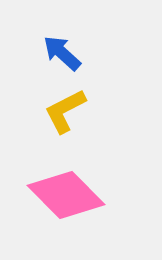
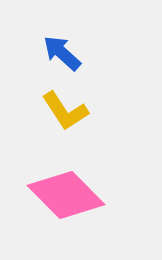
yellow L-shape: rotated 96 degrees counterclockwise
